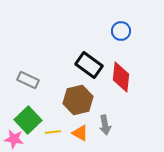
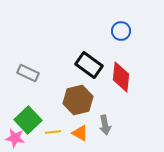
gray rectangle: moved 7 px up
pink star: moved 1 px right, 1 px up
